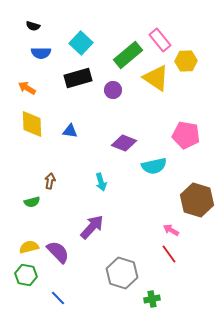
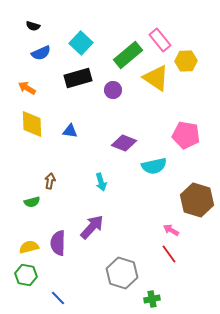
blue semicircle: rotated 24 degrees counterclockwise
purple semicircle: moved 9 px up; rotated 135 degrees counterclockwise
